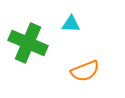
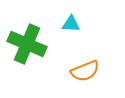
green cross: moved 1 px left, 1 px down
